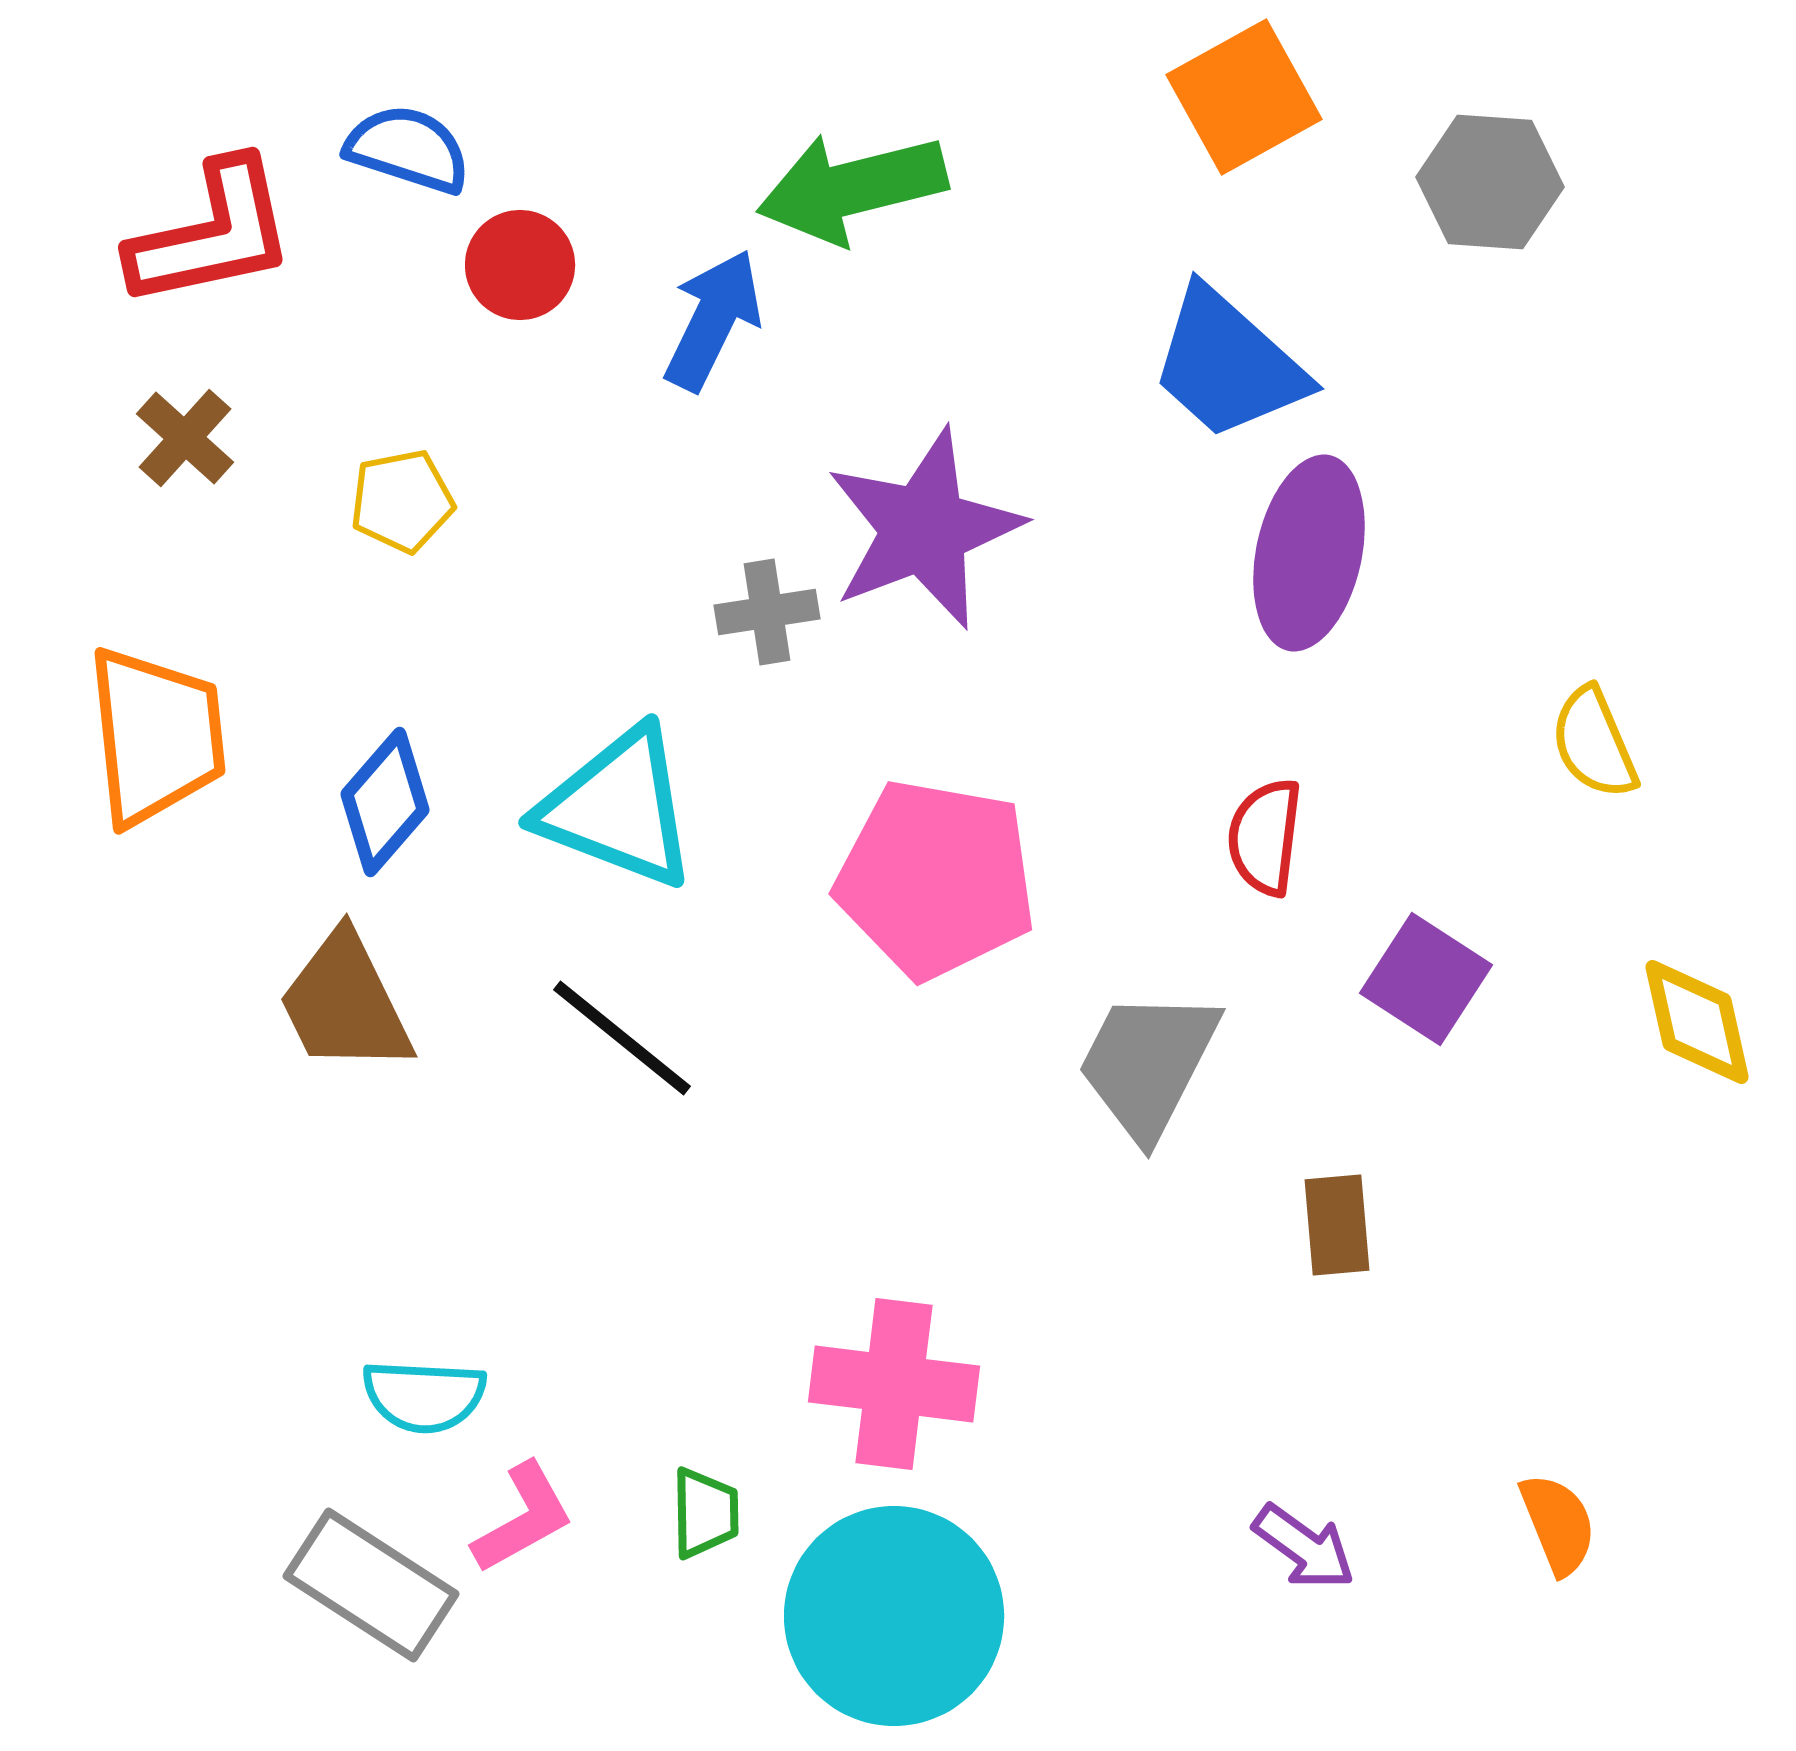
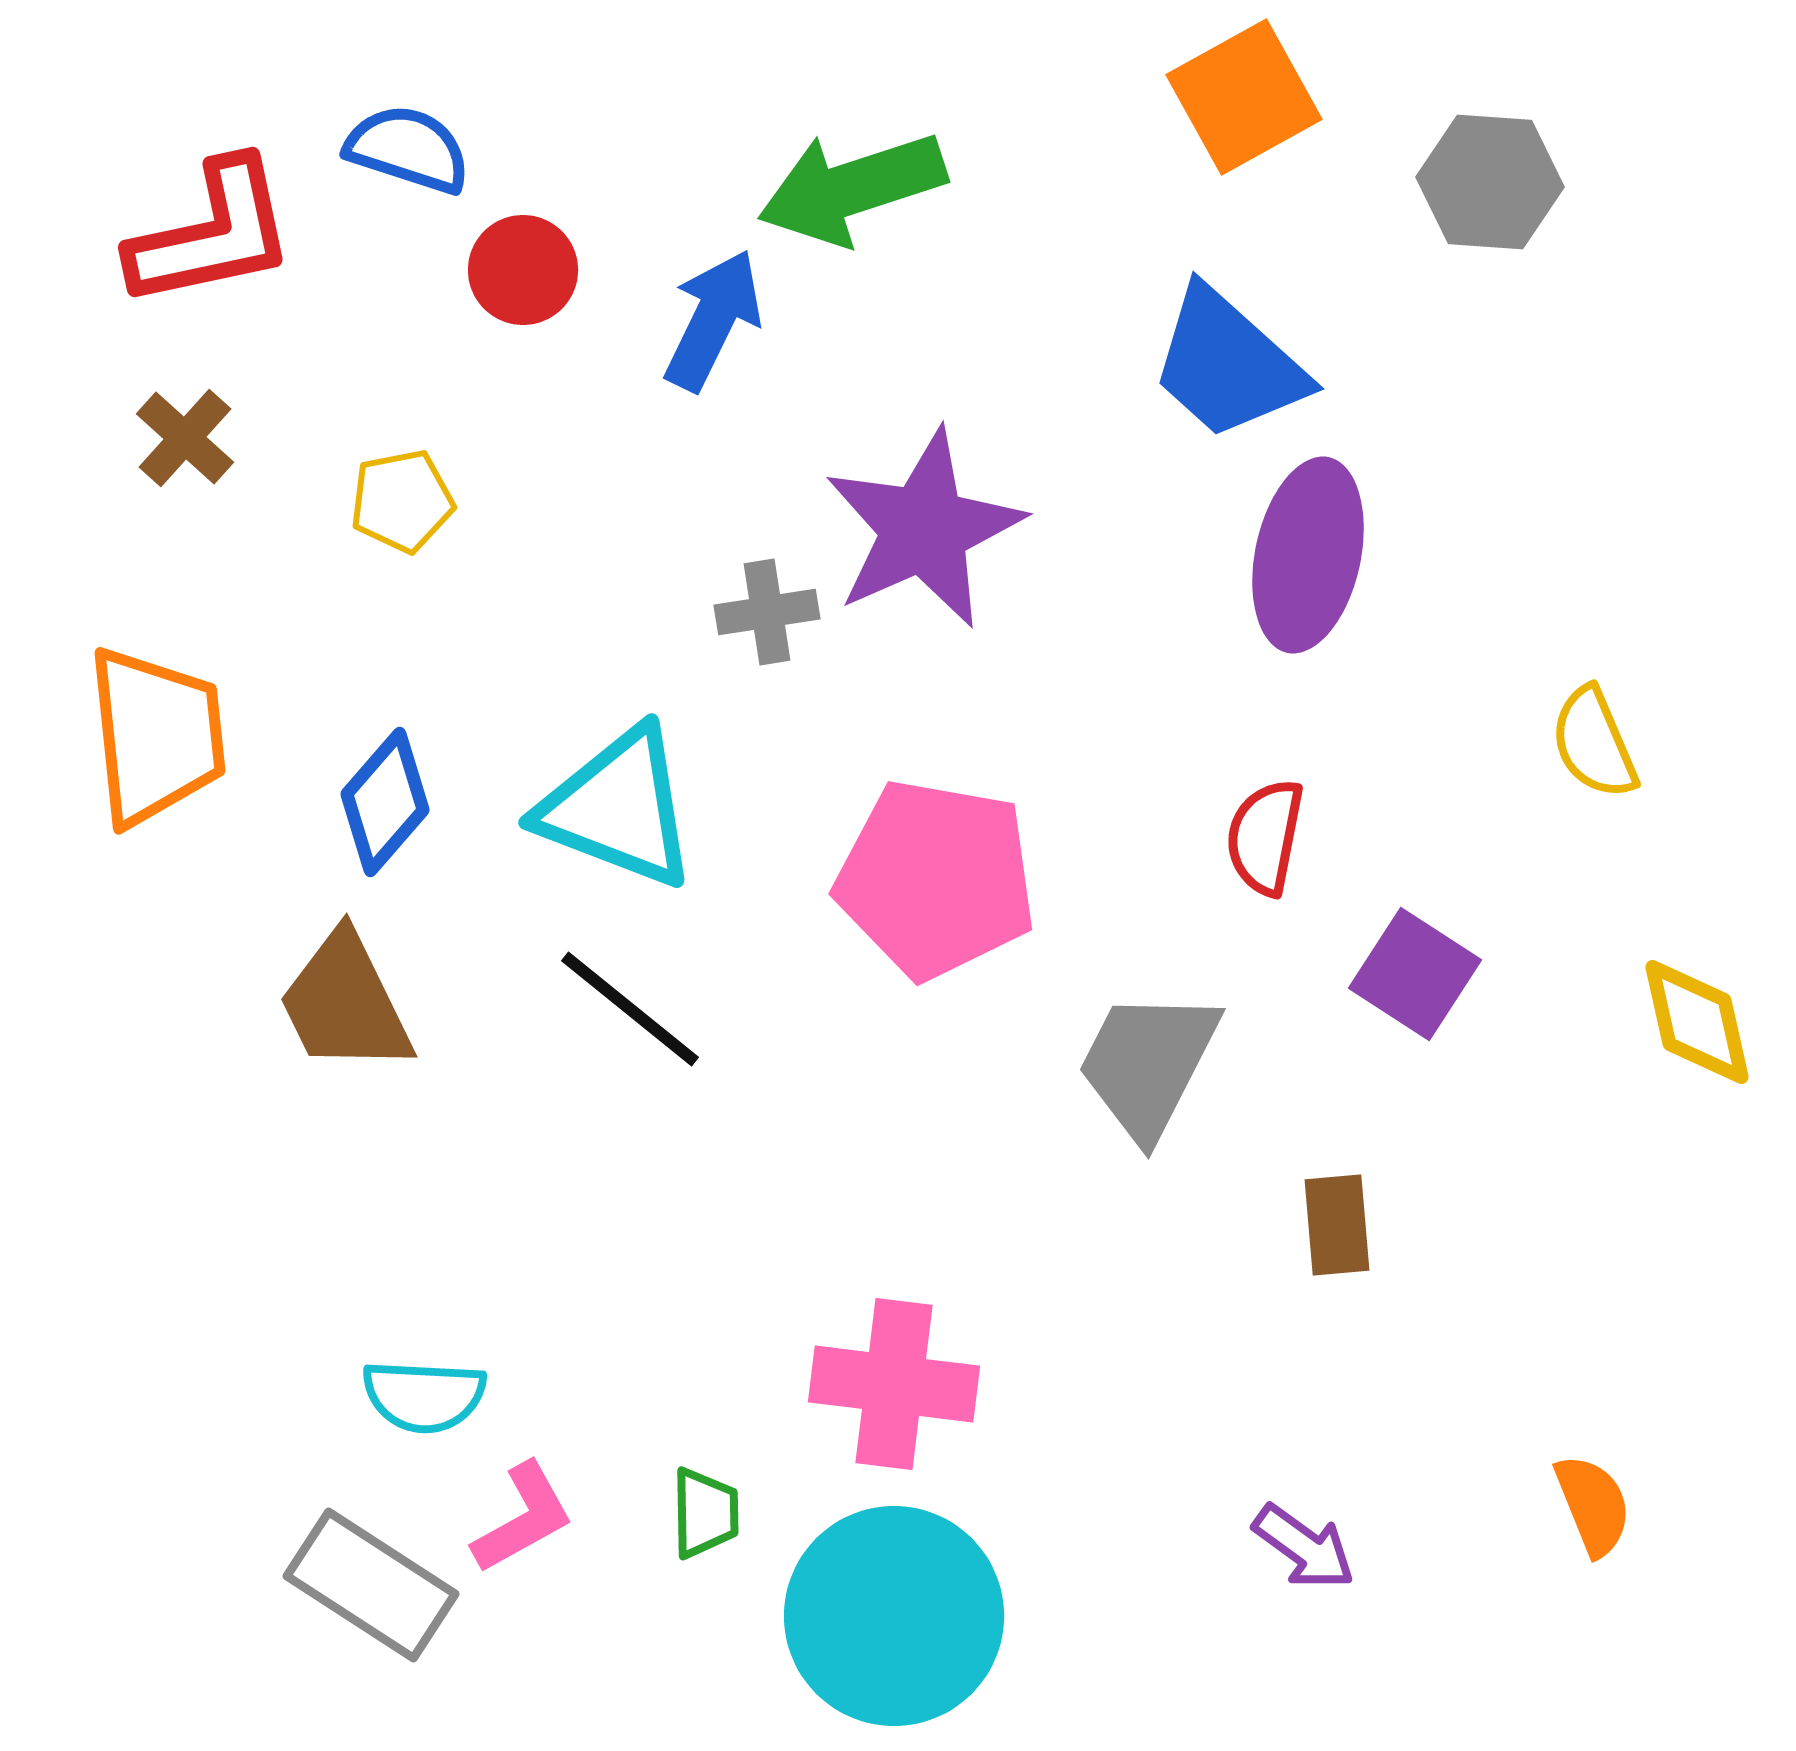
green arrow: rotated 4 degrees counterclockwise
red circle: moved 3 px right, 5 px down
purple star: rotated 3 degrees counterclockwise
purple ellipse: moved 1 px left, 2 px down
red semicircle: rotated 4 degrees clockwise
purple square: moved 11 px left, 5 px up
black line: moved 8 px right, 29 px up
orange semicircle: moved 35 px right, 19 px up
